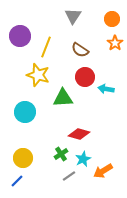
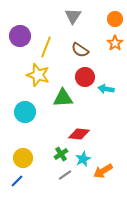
orange circle: moved 3 px right
red diamond: rotated 10 degrees counterclockwise
gray line: moved 4 px left, 1 px up
